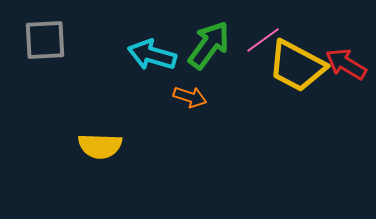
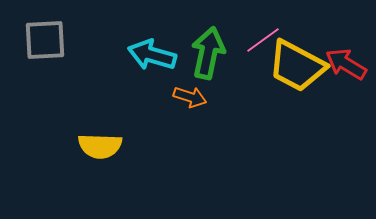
green arrow: moved 1 px left, 8 px down; rotated 24 degrees counterclockwise
